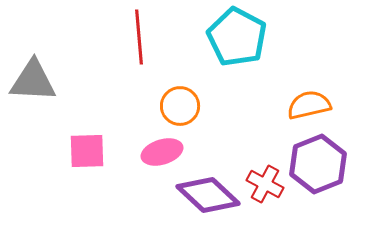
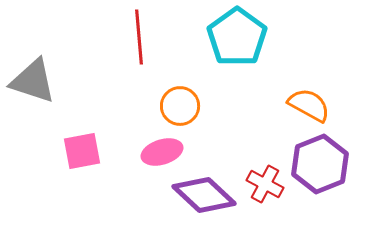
cyan pentagon: rotated 8 degrees clockwise
gray triangle: rotated 15 degrees clockwise
orange semicircle: rotated 42 degrees clockwise
pink square: moved 5 px left; rotated 9 degrees counterclockwise
purple hexagon: moved 2 px right
purple diamond: moved 4 px left
